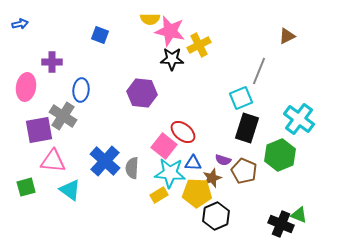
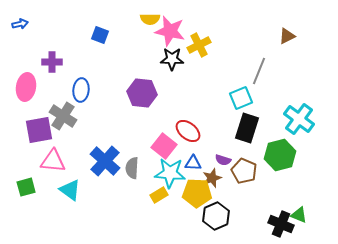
red ellipse: moved 5 px right, 1 px up
green hexagon: rotated 8 degrees clockwise
